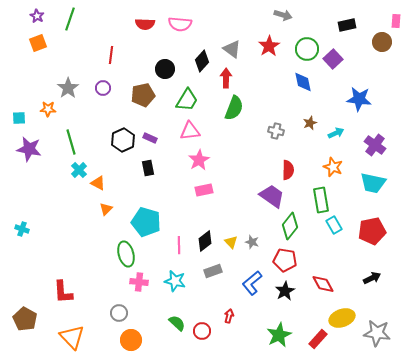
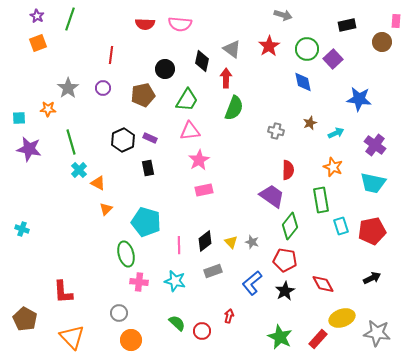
black diamond at (202, 61): rotated 30 degrees counterclockwise
cyan rectangle at (334, 225): moved 7 px right, 1 px down; rotated 12 degrees clockwise
green star at (279, 335): moved 1 px right, 2 px down; rotated 20 degrees counterclockwise
